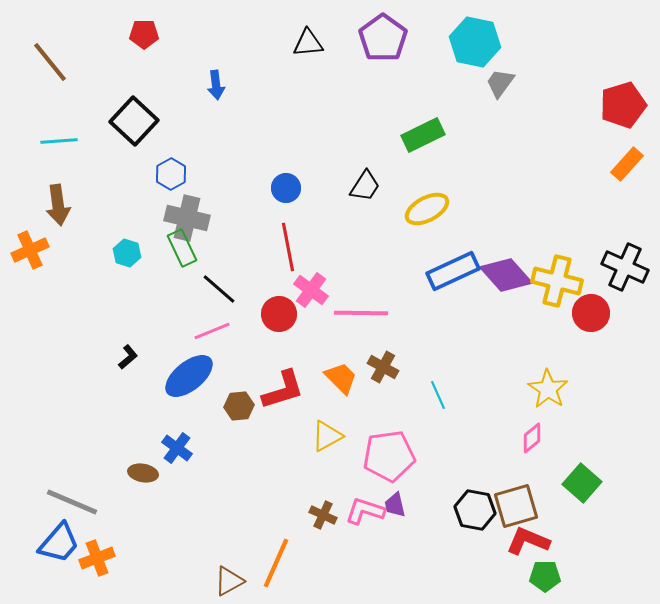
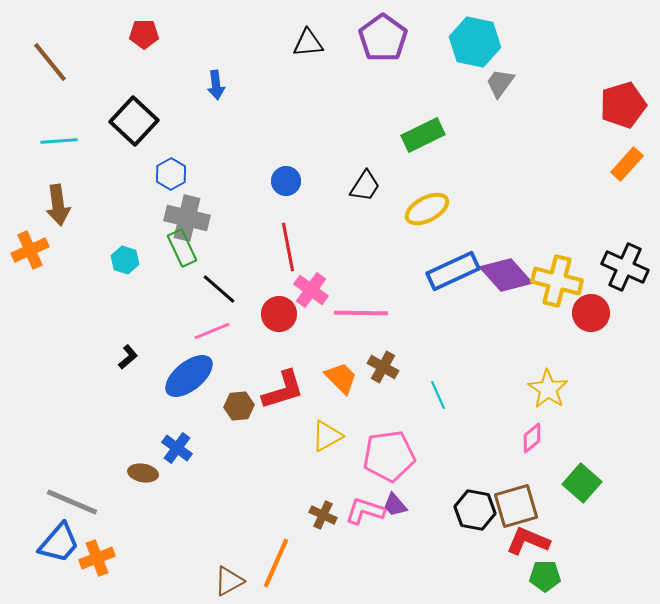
blue circle at (286, 188): moved 7 px up
cyan hexagon at (127, 253): moved 2 px left, 7 px down
purple trapezoid at (395, 505): rotated 28 degrees counterclockwise
